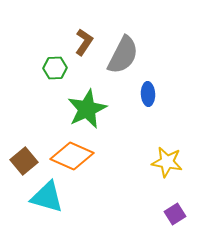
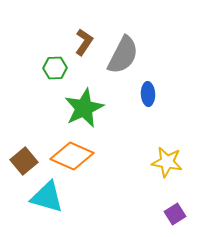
green star: moved 3 px left, 1 px up
